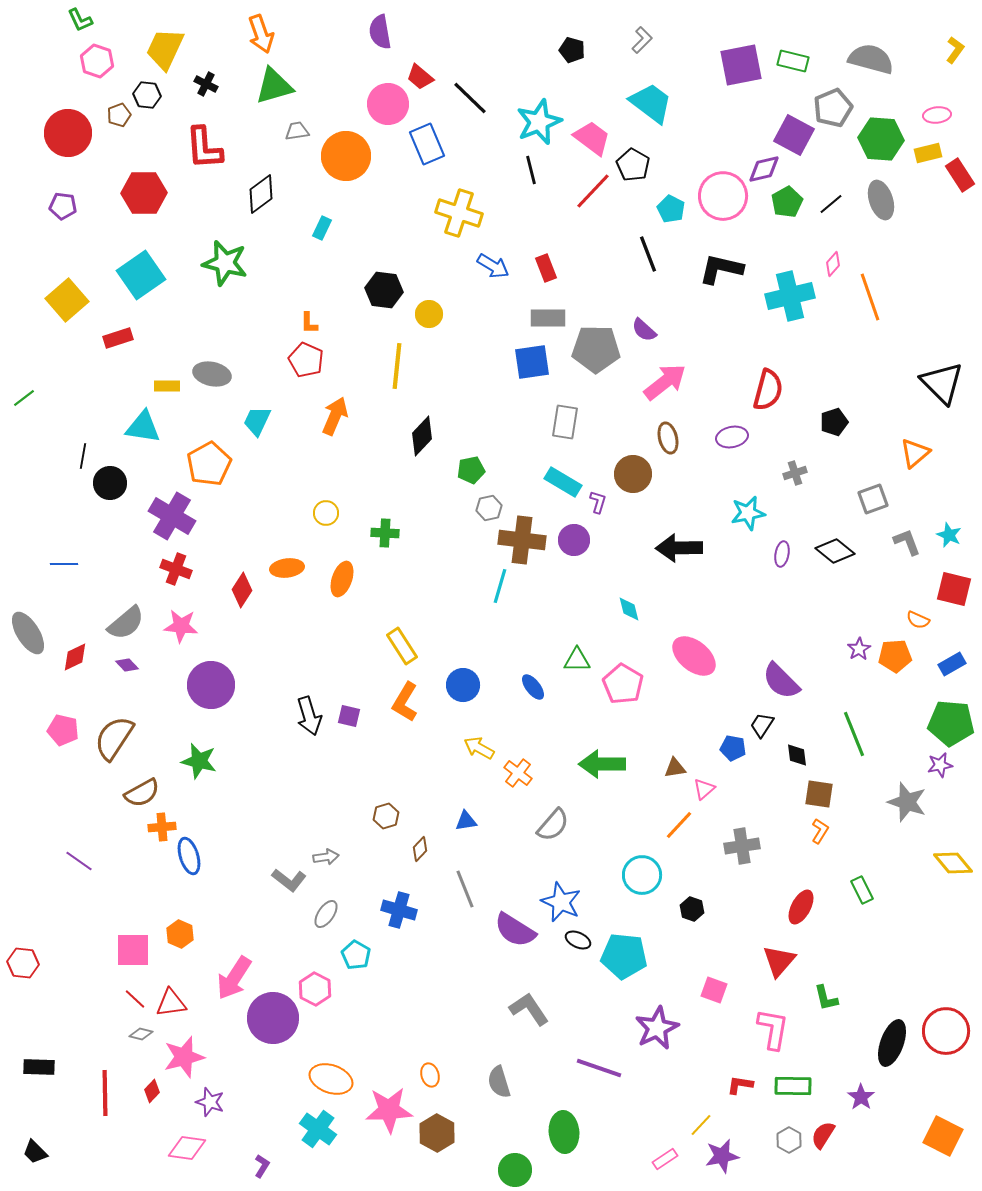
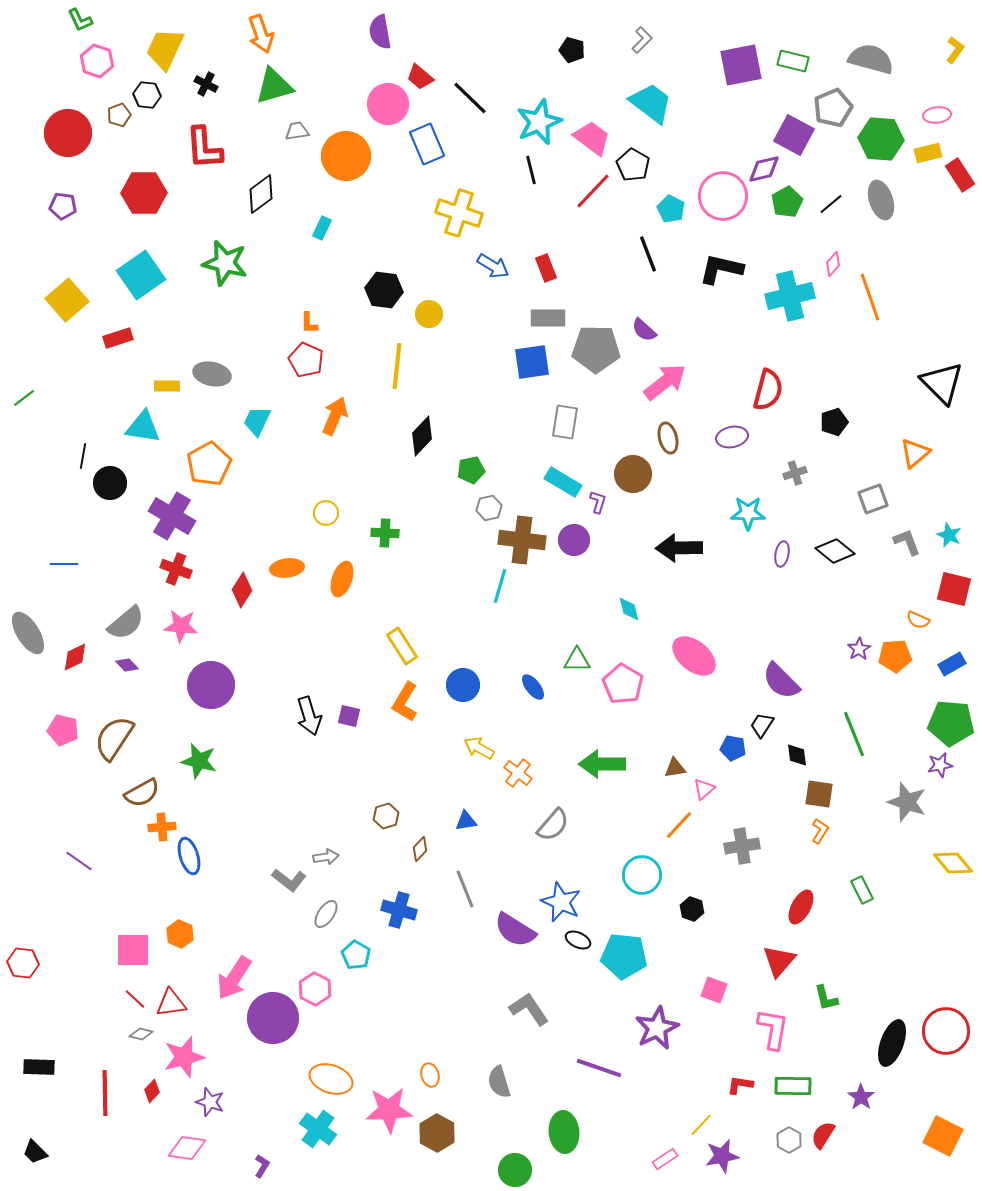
cyan star at (748, 513): rotated 12 degrees clockwise
